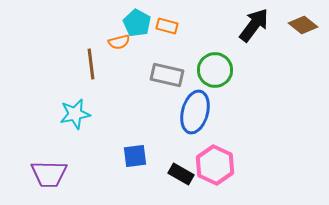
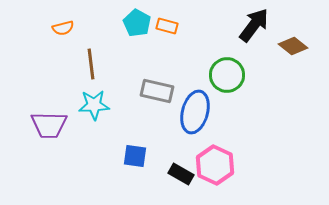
brown diamond: moved 10 px left, 21 px down
orange semicircle: moved 56 px left, 14 px up
green circle: moved 12 px right, 5 px down
gray rectangle: moved 10 px left, 16 px down
cyan star: moved 19 px right, 9 px up; rotated 8 degrees clockwise
blue square: rotated 15 degrees clockwise
purple trapezoid: moved 49 px up
